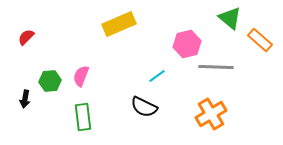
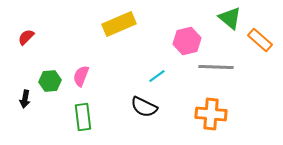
pink hexagon: moved 3 px up
orange cross: rotated 36 degrees clockwise
